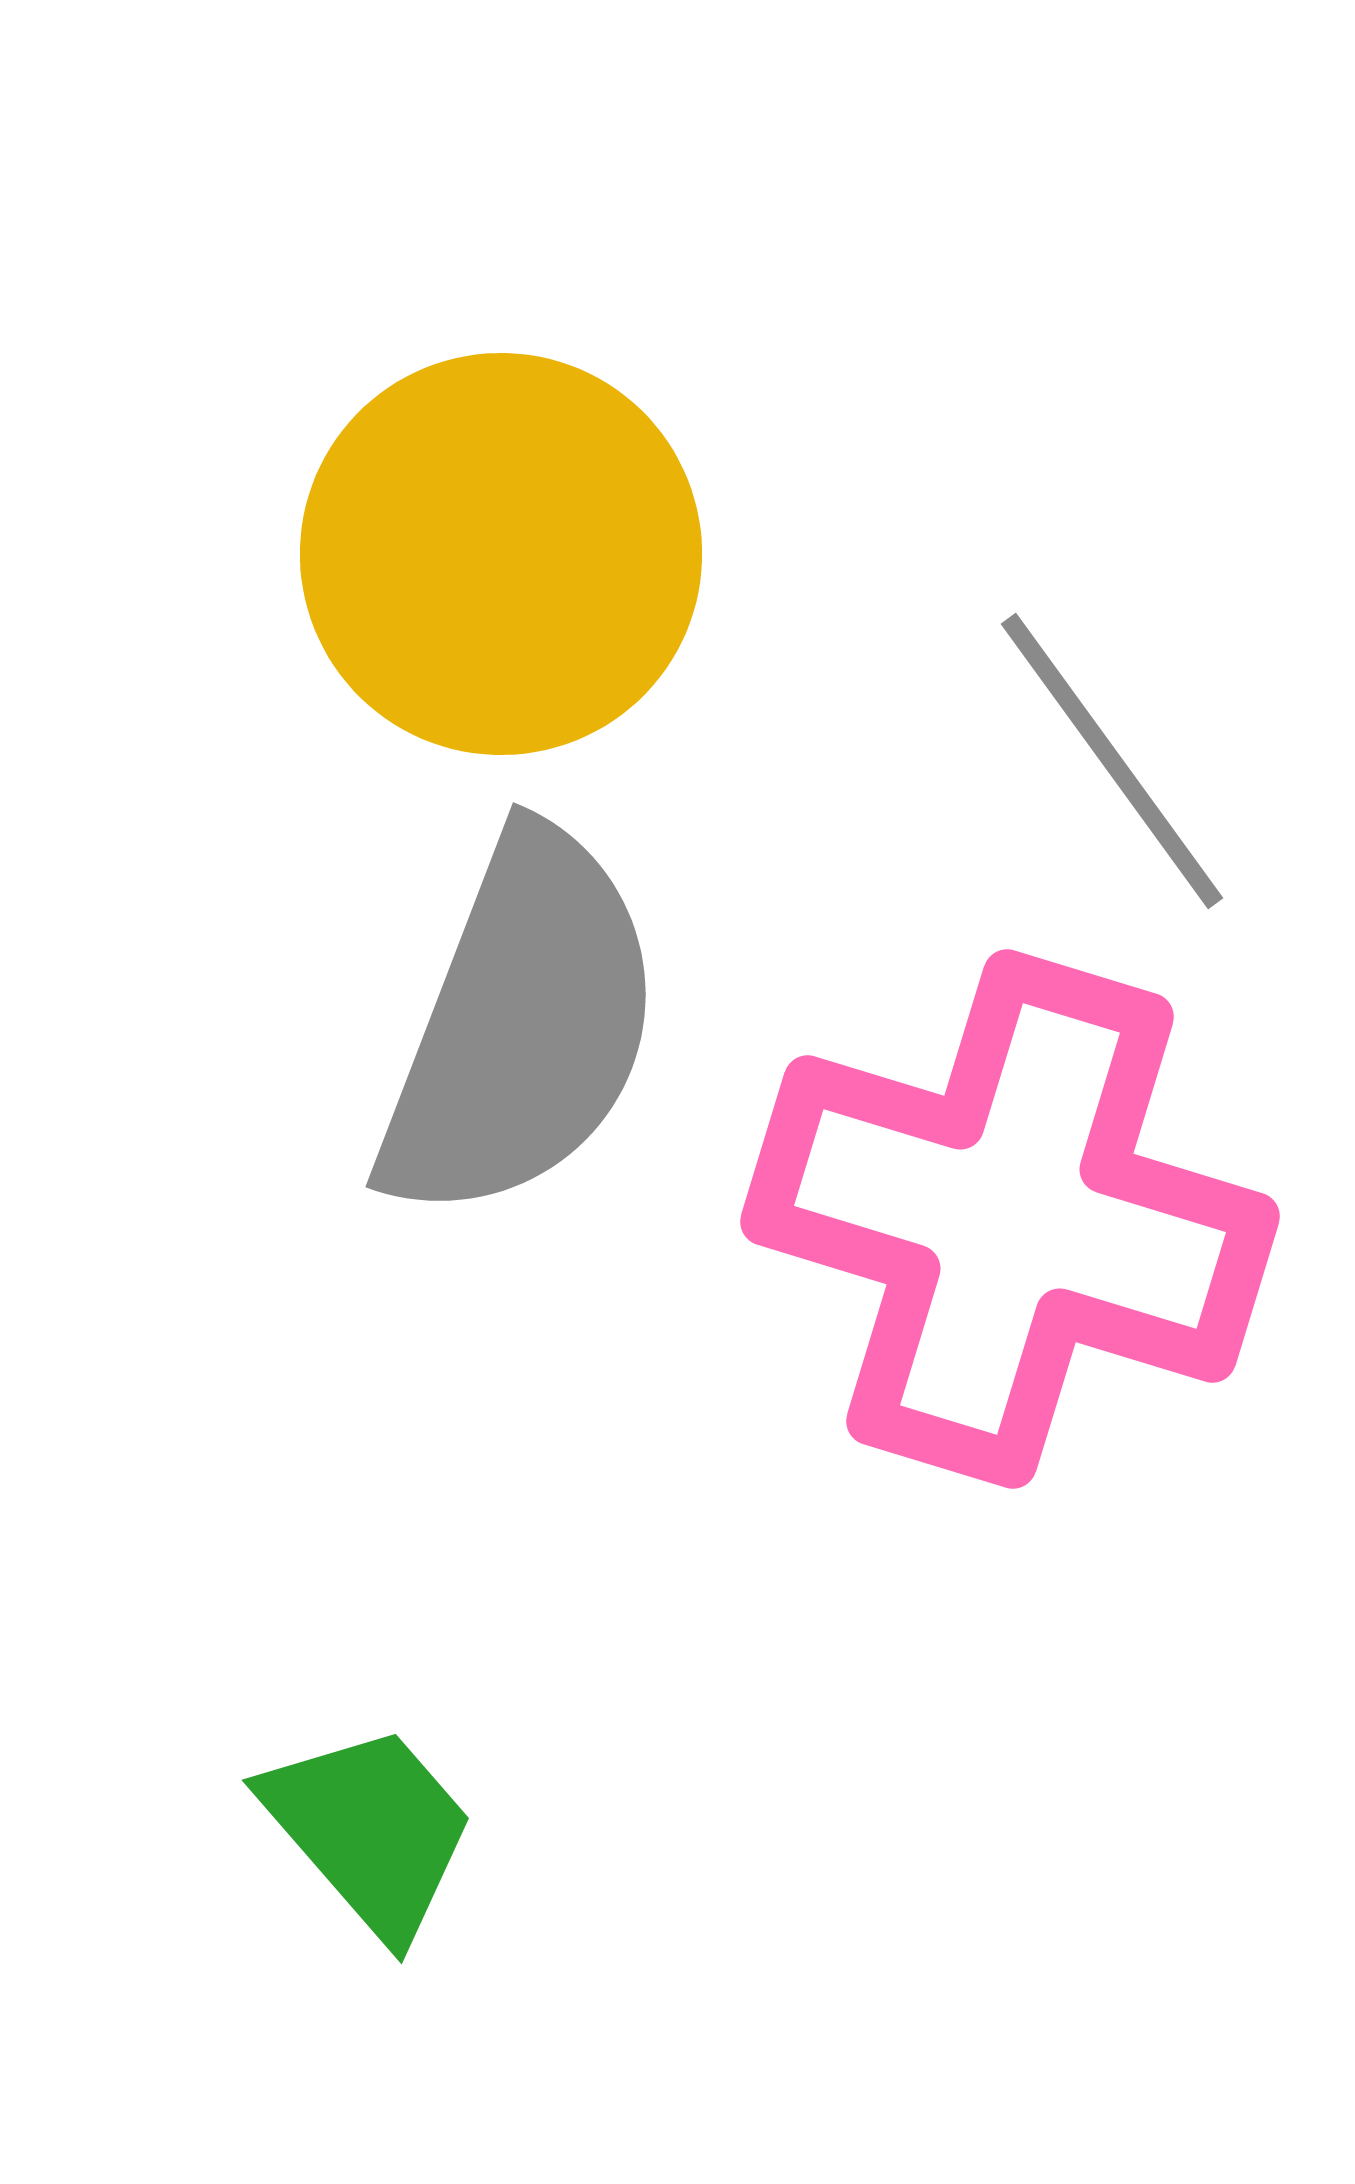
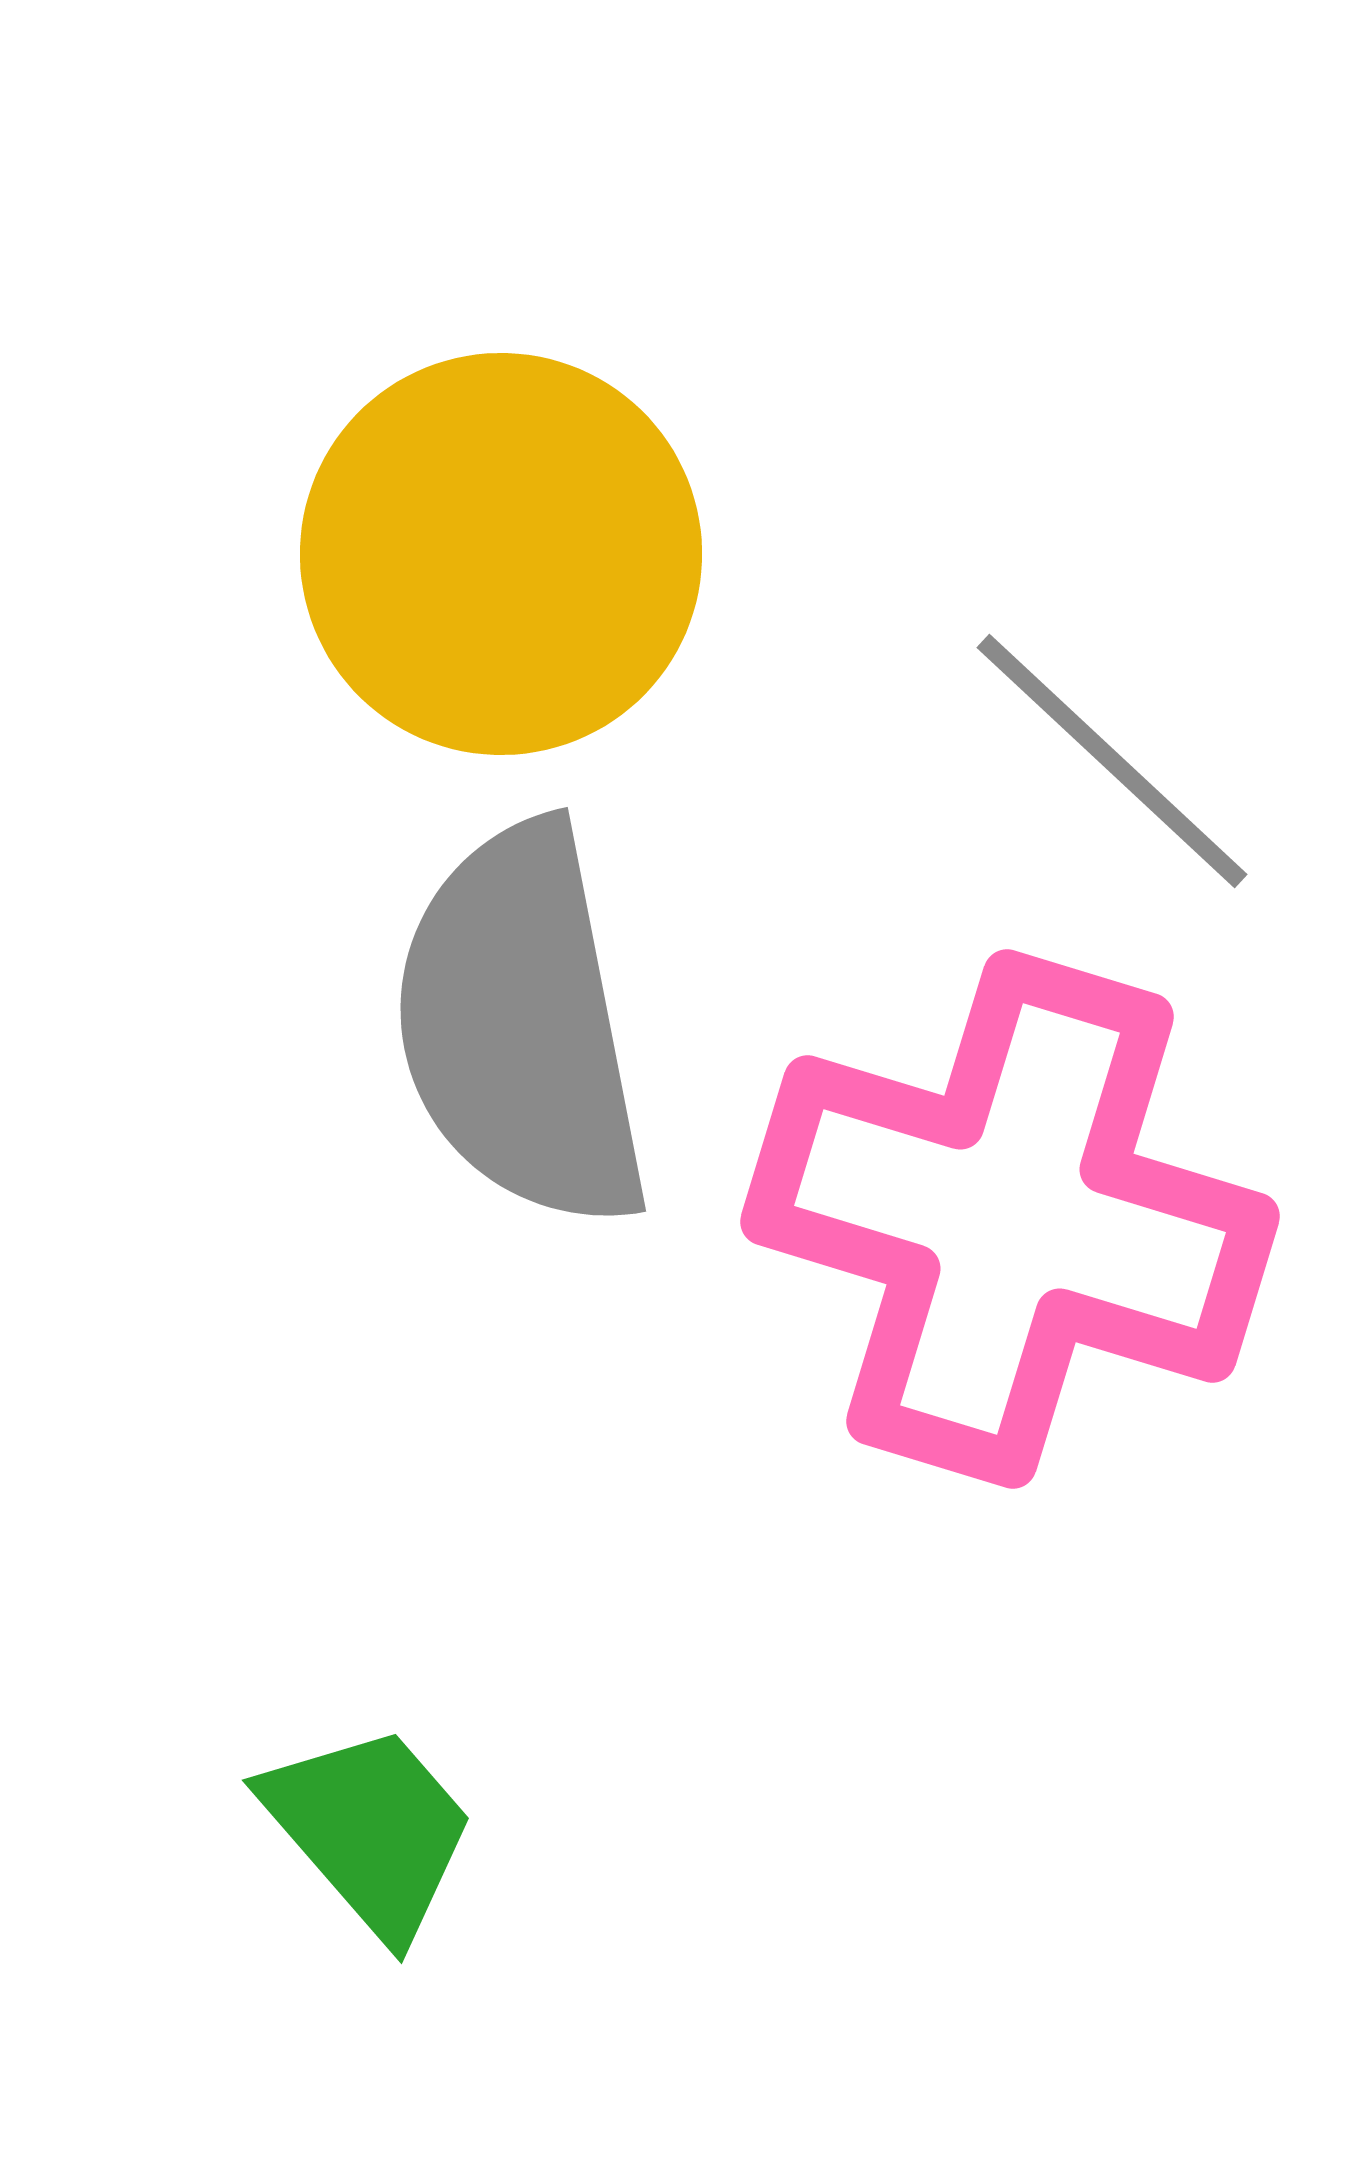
gray line: rotated 11 degrees counterclockwise
gray semicircle: rotated 148 degrees clockwise
